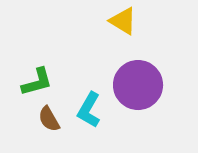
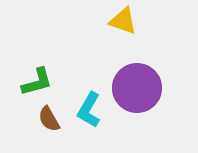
yellow triangle: rotated 12 degrees counterclockwise
purple circle: moved 1 px left, 3 px down
